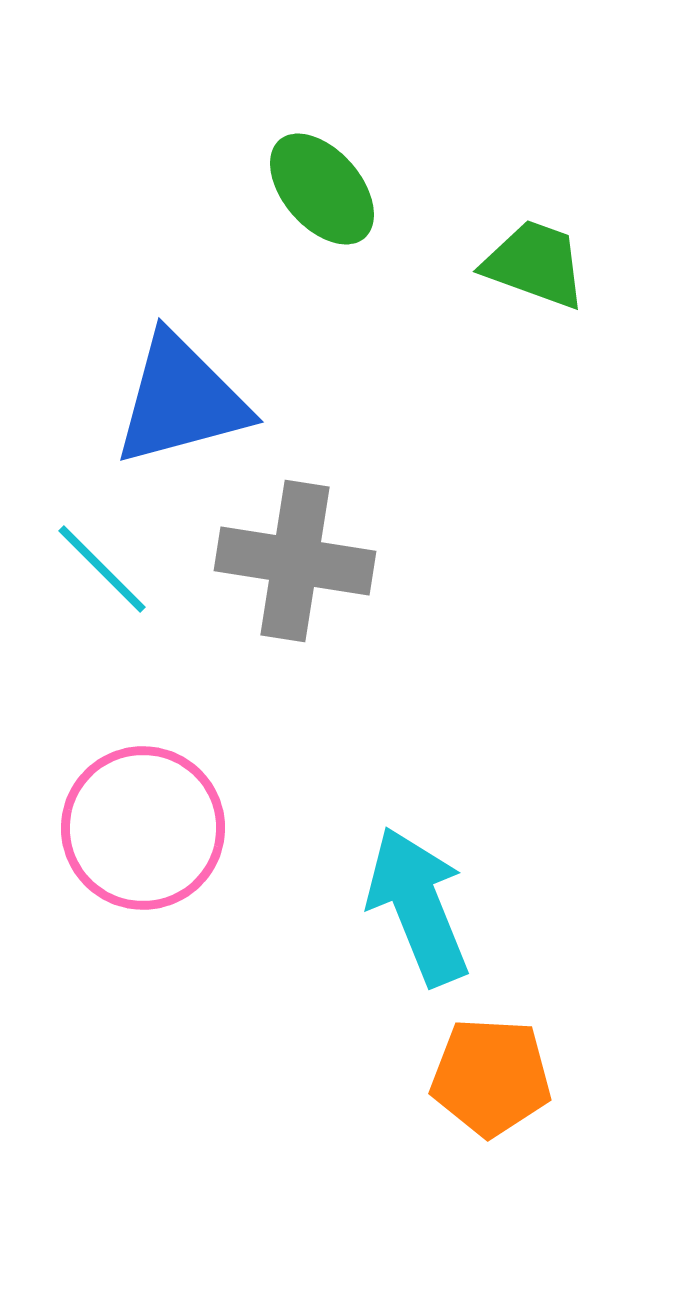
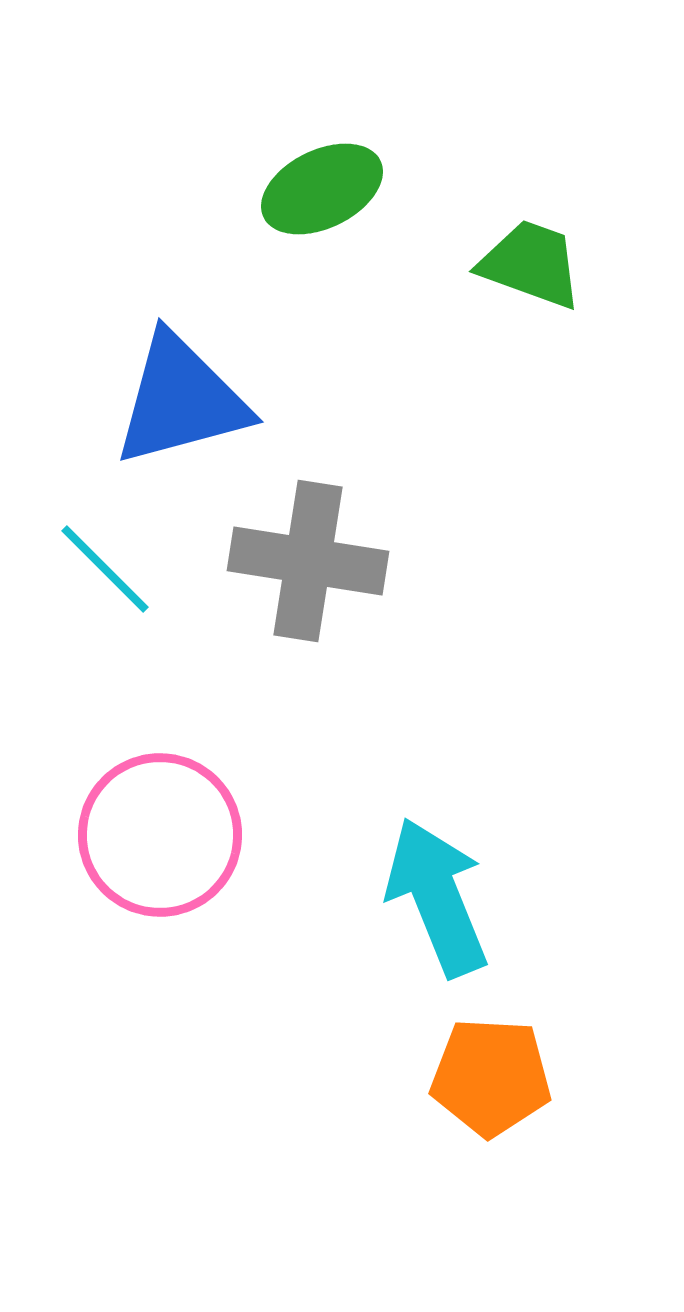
green ellipse: rotated 75 degrees counterclockwise
green trapezoid: moved 4 px left
gray cross: moved 13 px right
cyan line: moved 3 px right
pink circle: moved 17 px right, 7 px down
cyan arrow: moved 19 px right, 9 px up
